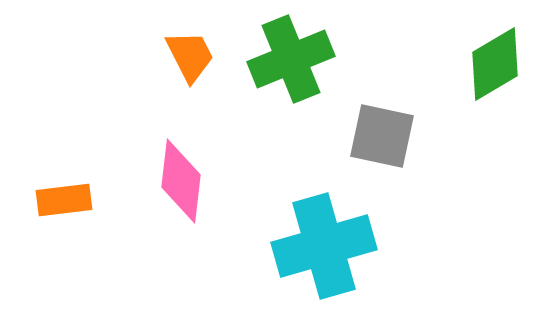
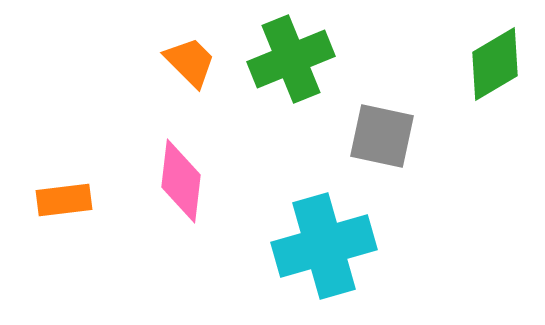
orange trapezoid: moved 6 px down; rotated 18 degrees counterclockwise
